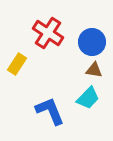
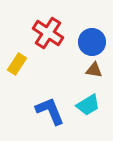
cyan trapezoid: moved 7 px down; rotated 15 degrees clockwise
